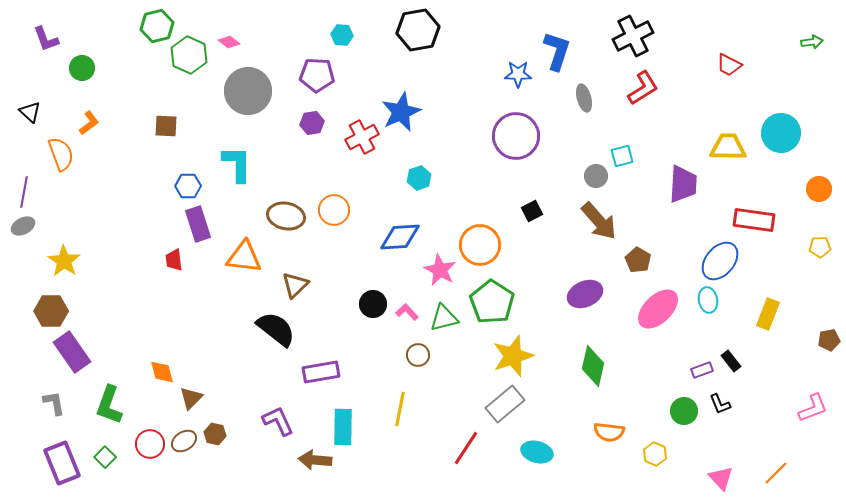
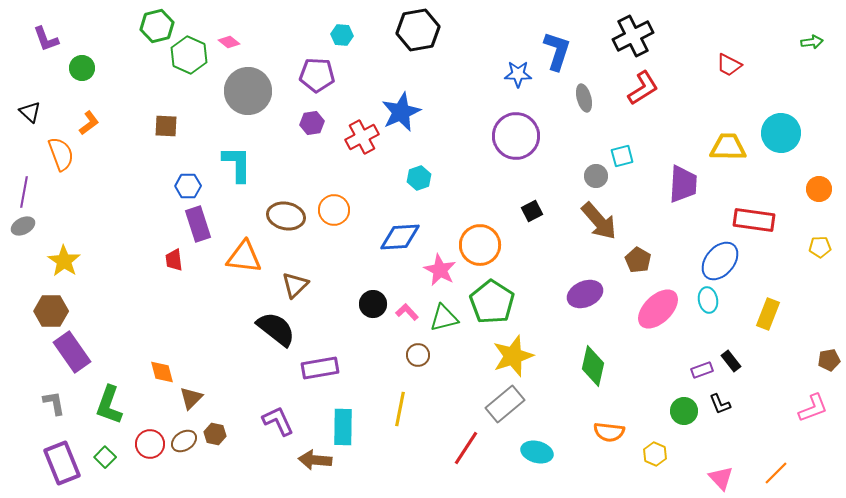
brown pentagon at (829, 340): moved 20 px down
purple rectangle at (321, 372): moved 1 px left, 4 px up
